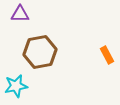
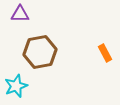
orange rectangle: moved 2 px left, 2 px up
cyan star: rotated 10 degrees counterclockwise
